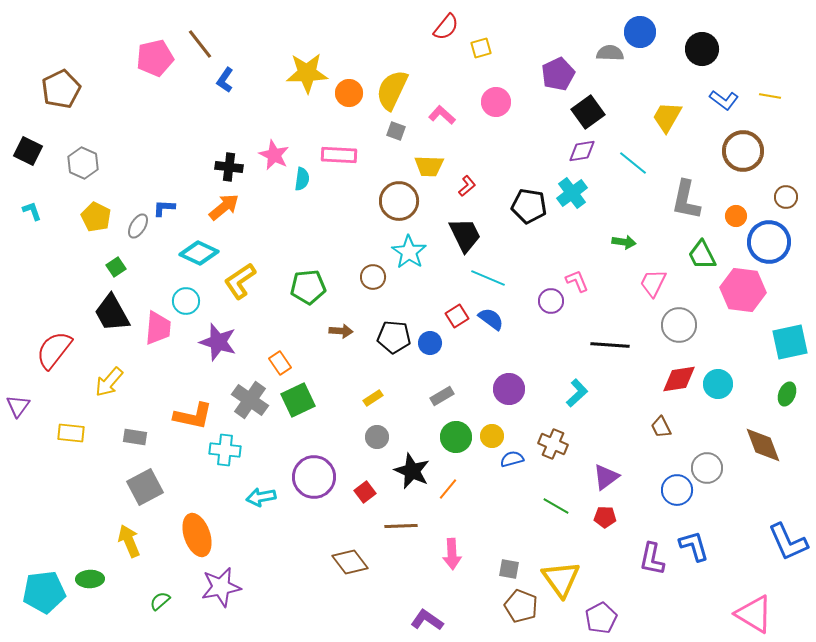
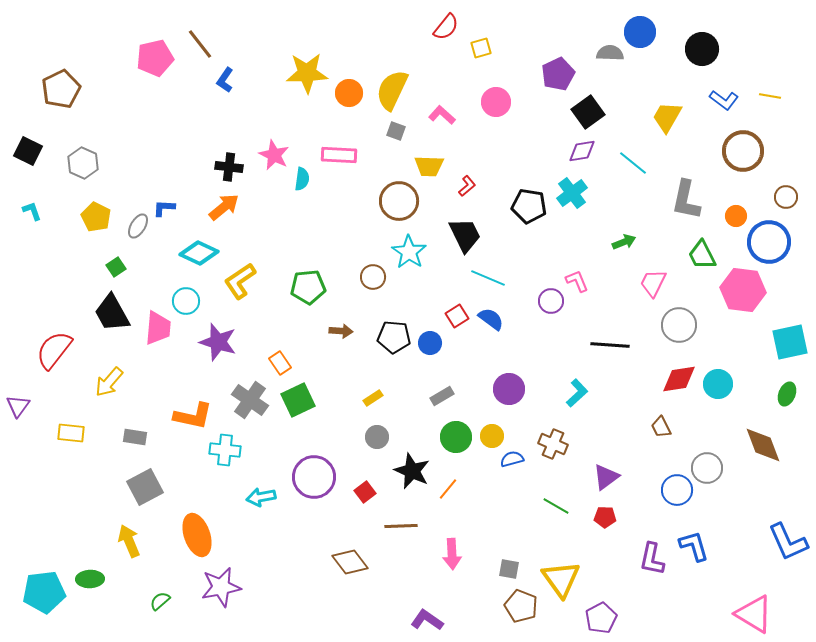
green arrow at (624, 242): rotated 30 degrees counterclockwise
